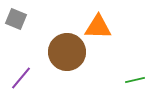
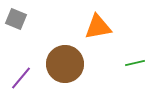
orange triangle: rotated 12 degrees counterclockwise
brown circle: moved 2 px left, 12 px down
green line: moved 17 px up
